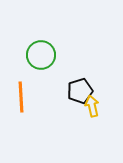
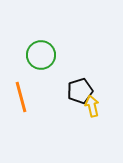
orange line: rotated 12 degrees counterclockwise
